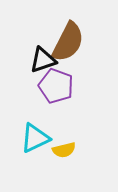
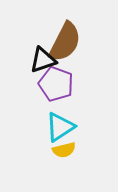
brown semicircle: moved 3 px left
purple pentagon: moved 2 px up
cyan triangle: moved 25 px right, 11 px up; rotated 8 degrees counterclockwise
